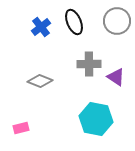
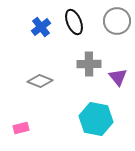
purple triangle: moved 2 px right; rotated 18 degrees clockwise
